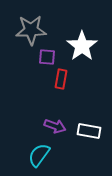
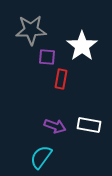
white rectangle: moved 6 px up
cyan semicircle: moved 2 px right, 2 px down
